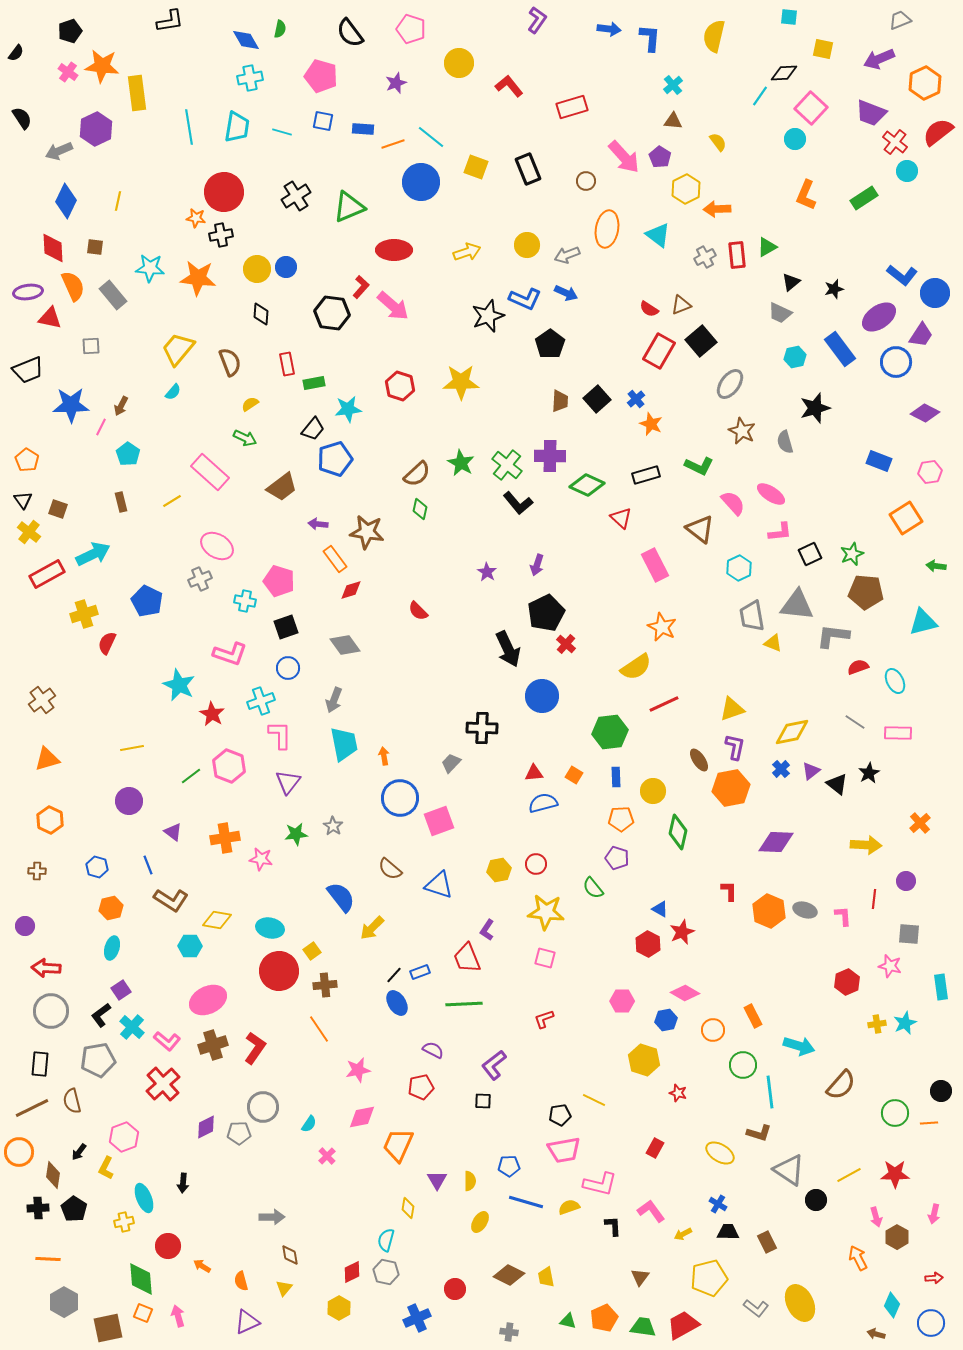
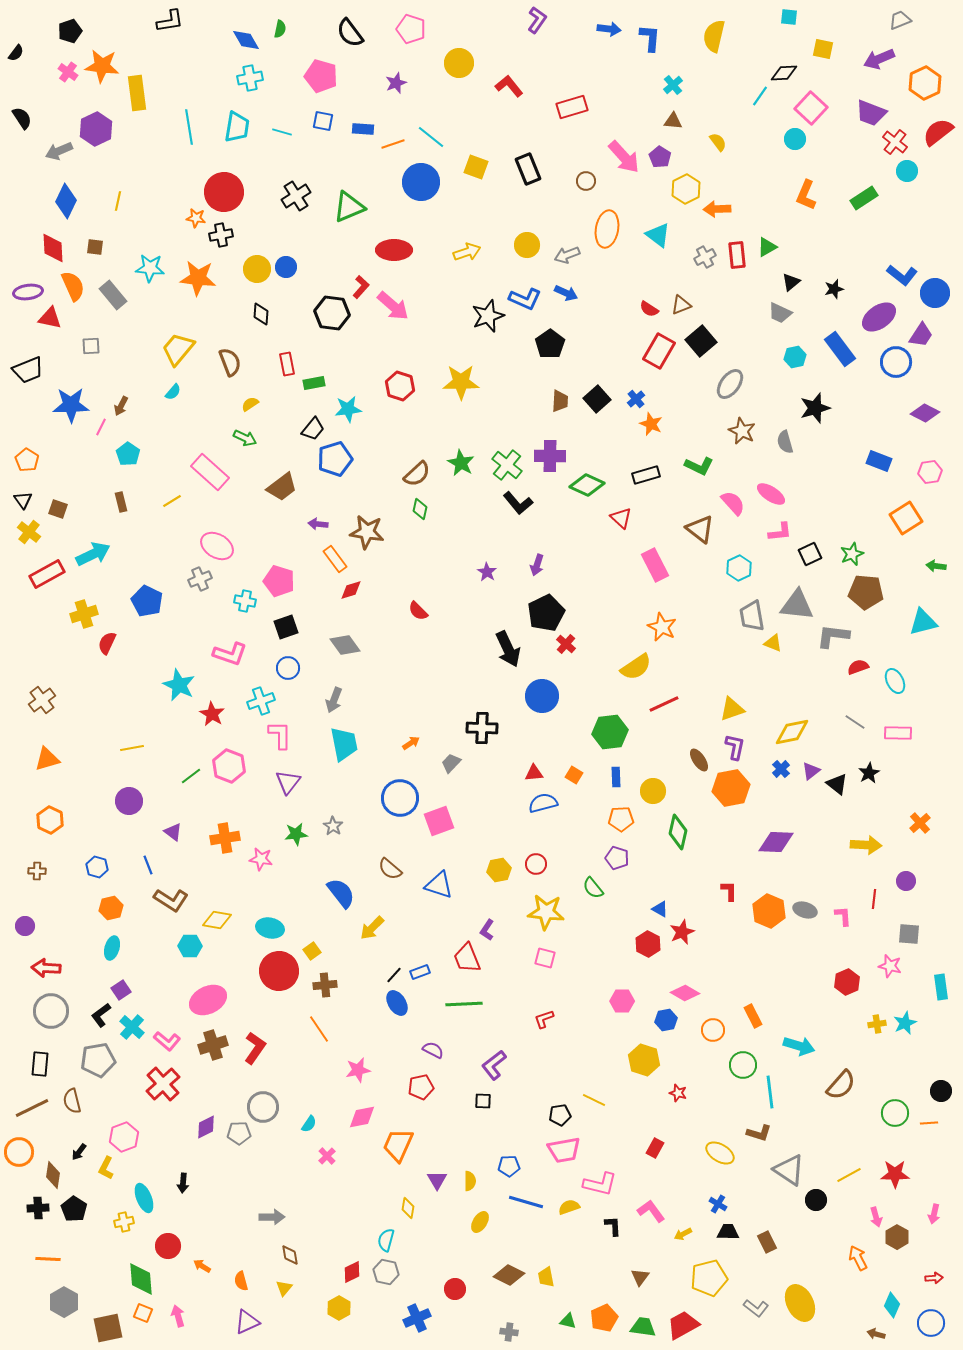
orange arrow at (384, 756): moved 27 px right, 13 px up; rotated 66 degrees clockwise
blue semicircle at (341, 897): moved 4 px up
